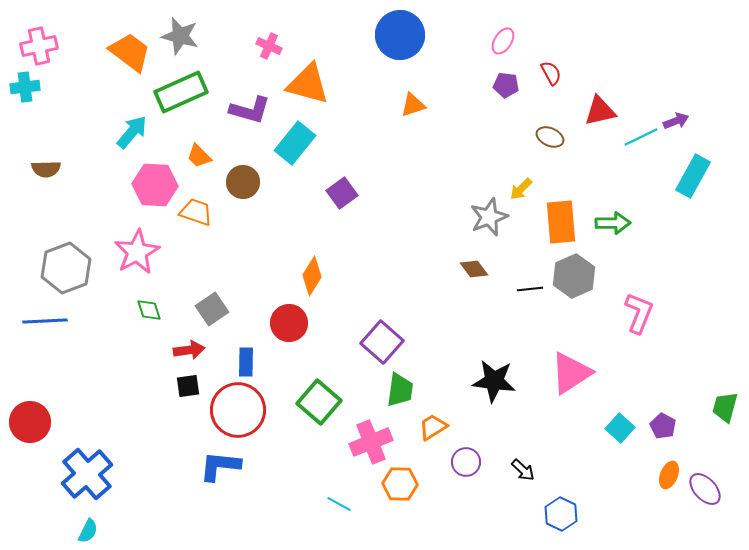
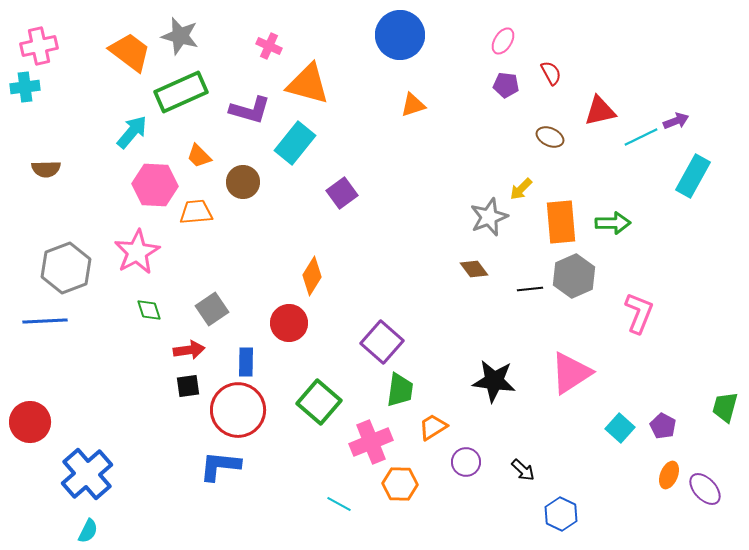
orange trapezoid at (196, 212): rotated 24 degrees counterclockwise
